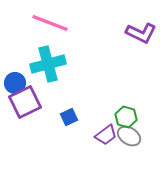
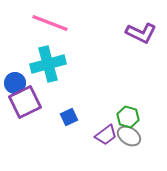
green hexagon: moved 2 px right
